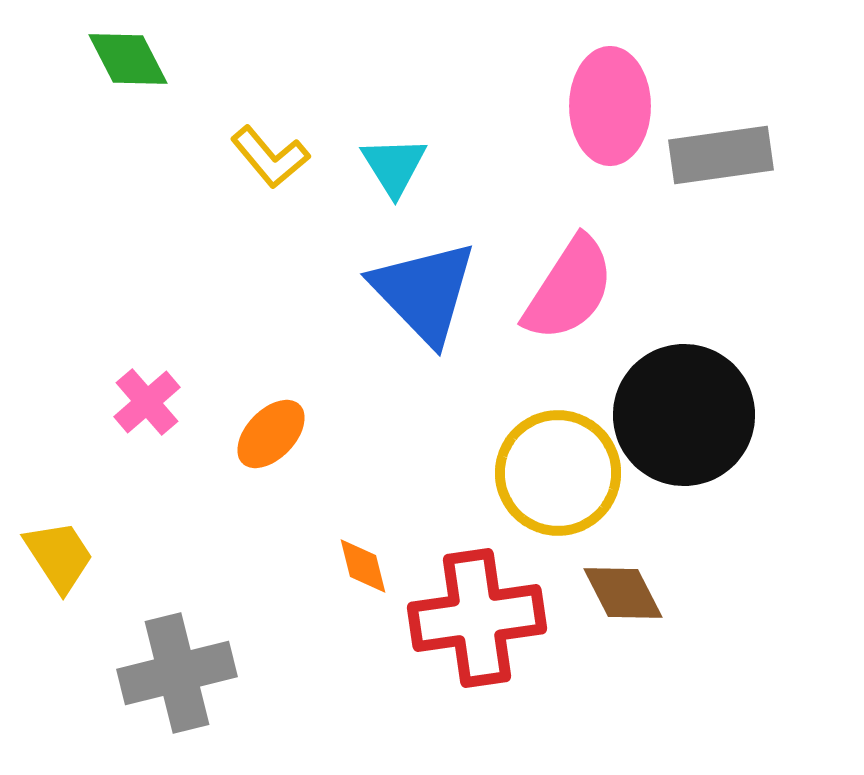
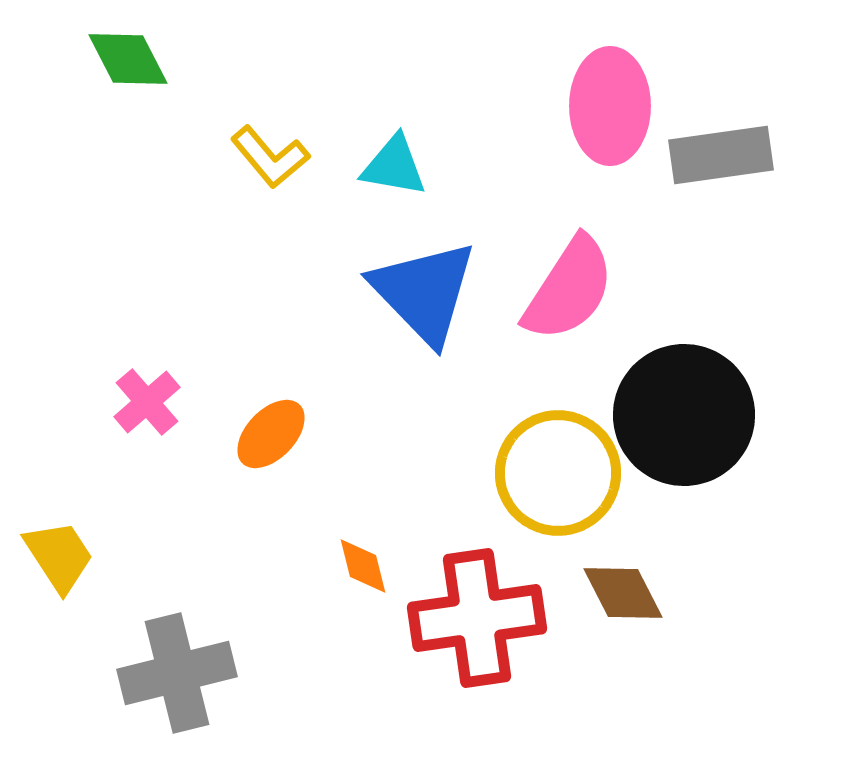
cyan triangle: rotated 48 degrees counterclockwise
